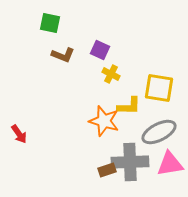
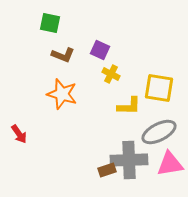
orange star: moved 42 px left, 27 px up
gray cross: moved 1 px left, 2 px up
